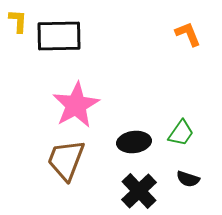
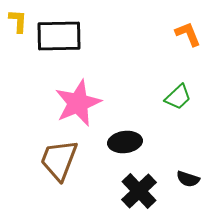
pink star: moved 2 px right, 2 px up; rotated 6 degrees clockwise
green trapezoid: moved 3 px left, 36 px up; rotated 12 degrees clockwise
black ellipse: moved 9 px left
brown trapezoid: moved 7 px left
